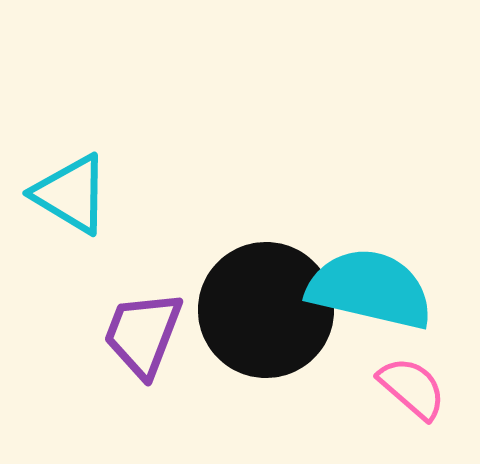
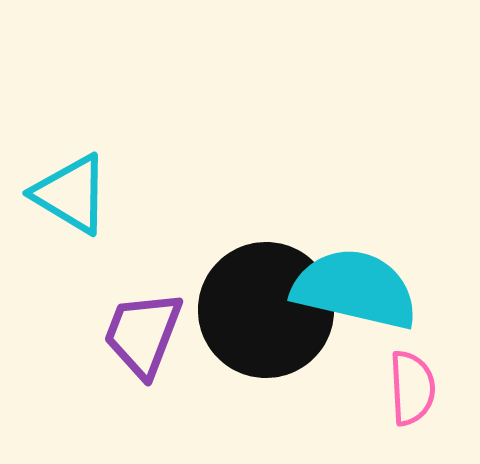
cyan semicircle: moved 15 px left
pink semicircle: rotated 46 degrees clockwise
